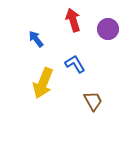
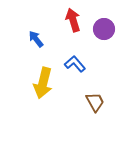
purple circle: moved 4 px left
blue L-shape: rotated 10 degrees counterclockwise
yellow arrow: rotated 8 degrees counterclockwise
brown trapezoid: moved 2 px right, 1 px down
